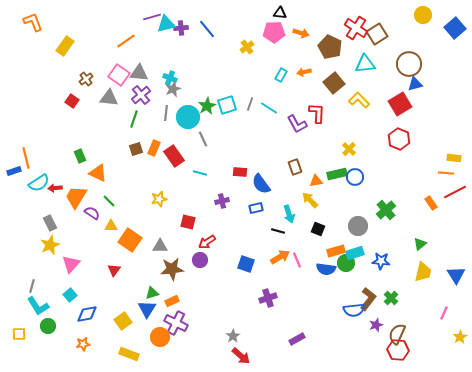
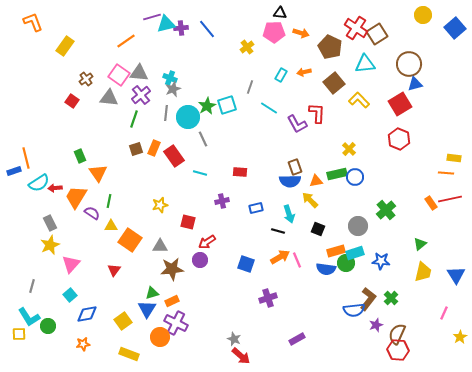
gray line at (250, 104): moved 17 px up
orange triangle at (98, 173): rotated 30 degrees clockwise
blue semicircle at (261, 184): moved 29 px right, 3 px up; rotated 55 degrees counterclockwise
red line at (455, 192): moved 5 px left, 7 px down; rotated 15 degrees clockwise
yellow star at (159, 199): moved 1 px right, 6 px down
green line at (109, 201): rotated 56 degrees clockwise
cyan L-shape at (38, 306): moved 9 px left, 11 px down
gray star at (233, 336): moved 1 px right, 3 px down; rotated 16 degrees counterclockwise
